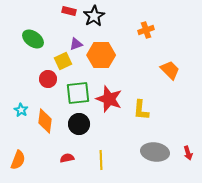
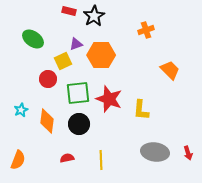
cyan star: rotated 16 degrees clockwise
orange diamond: moved 2 px right
